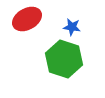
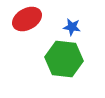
green hexagon: rotated 12 degrees counterclockwise
